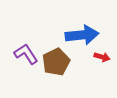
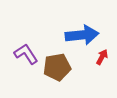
red arrow: rotated 77 degrees counterclockwise
brown pentagon: moved 1 px right, 5 px down; rotated 16 degrees clockwise
